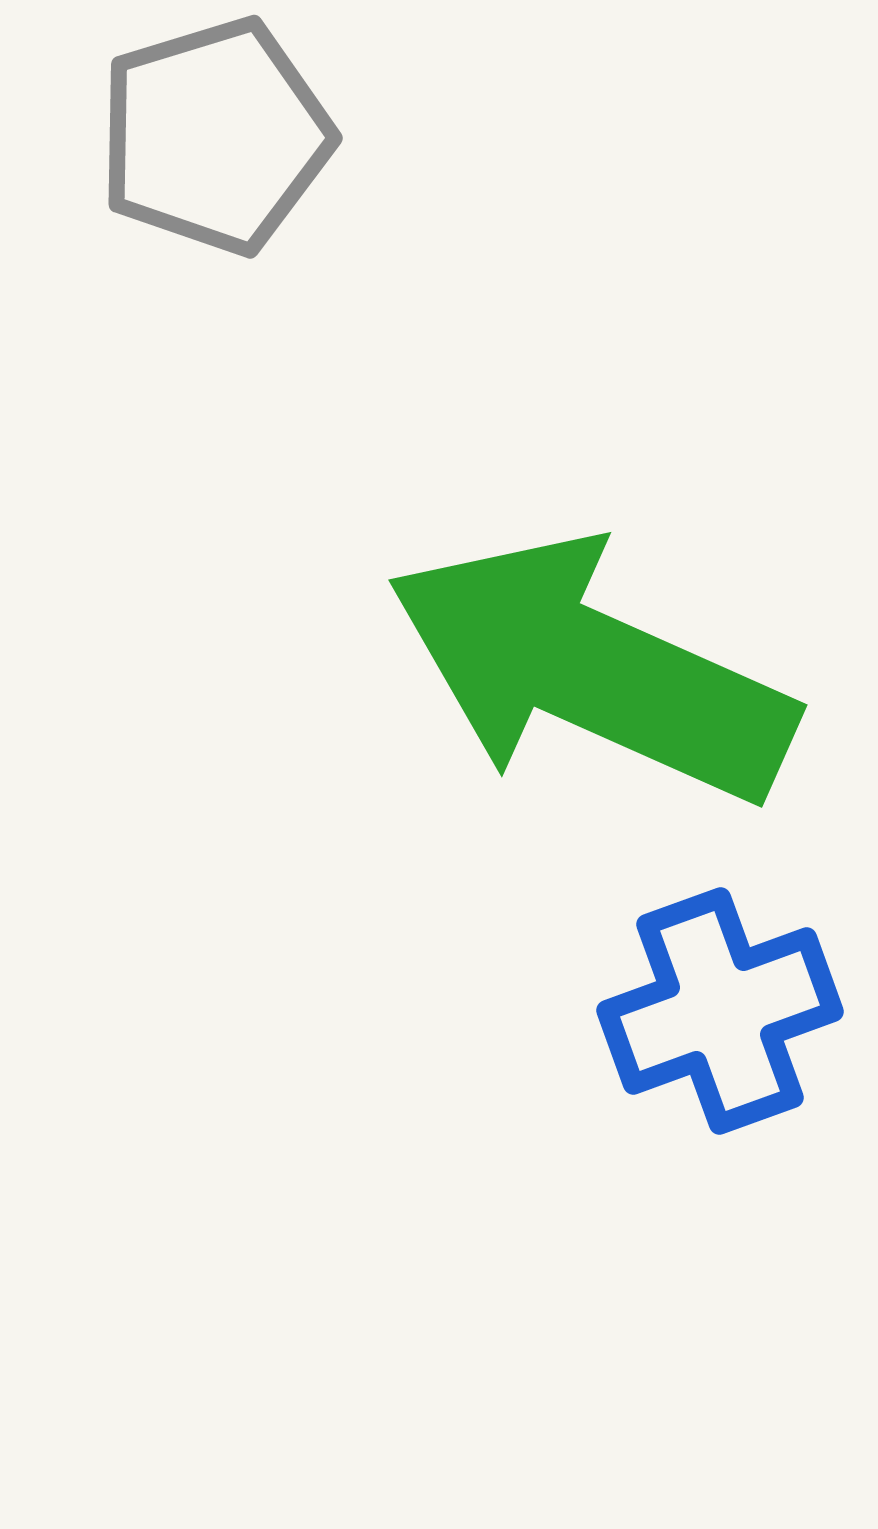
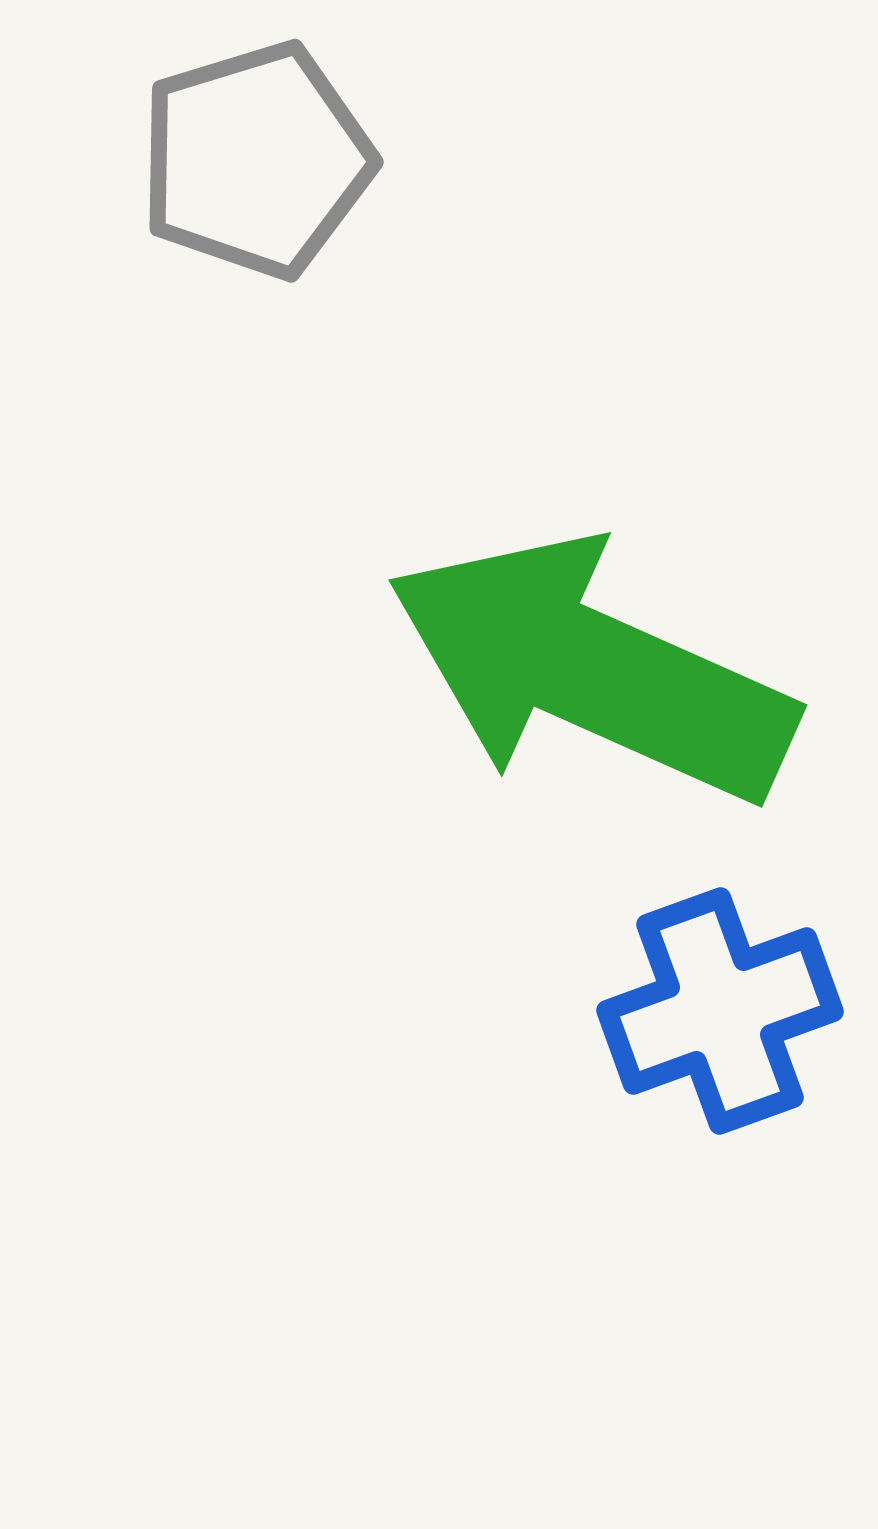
gray pentagon: moved 41 px right, 24 px down
